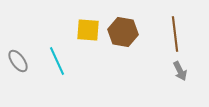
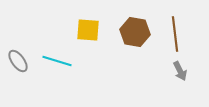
brown hexagon: moved 12 px right
cyan line: rotated 48 degrees counterclockwise
